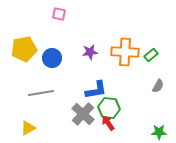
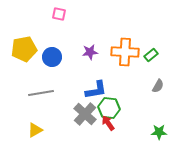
blue circle: moved 1 px up
gray cross: moved 2 px right
yellow triangle: moved 7 px right, 2 px down
